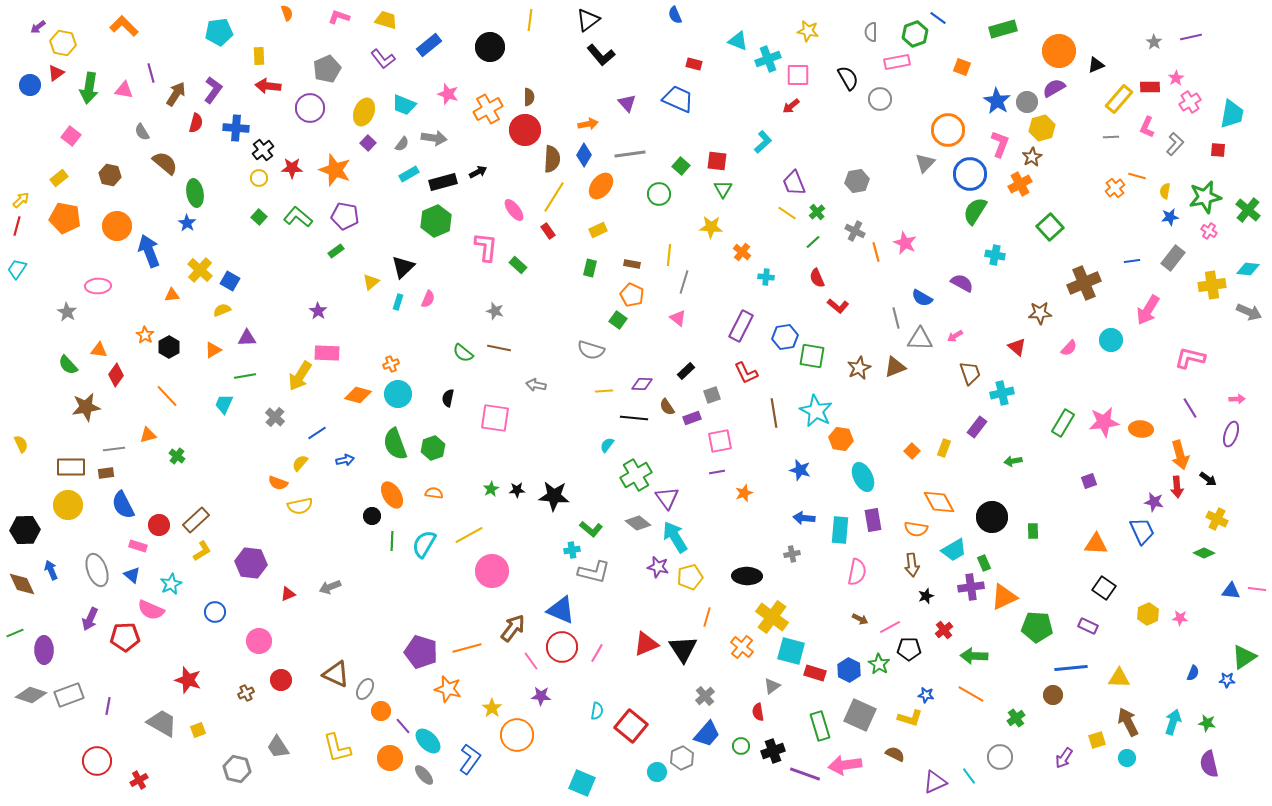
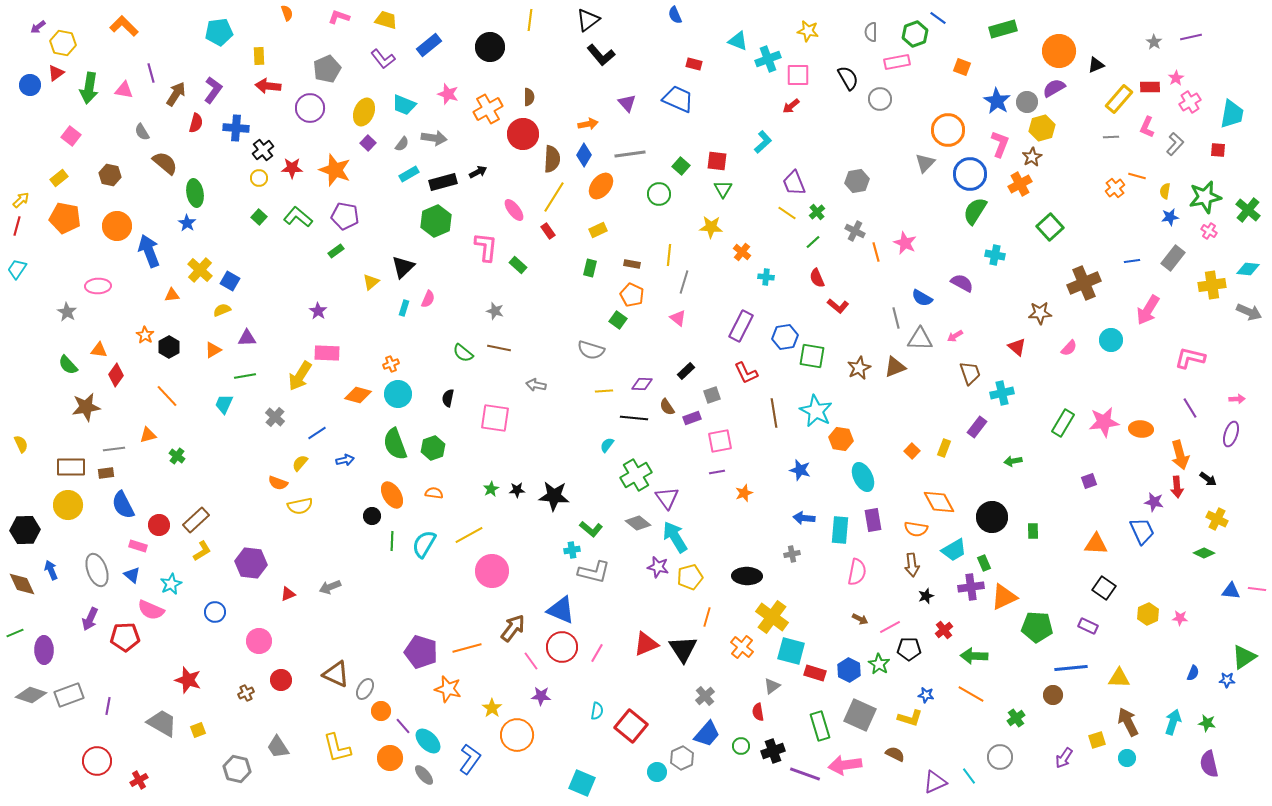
red circle at (525, 130): moved 2 px left, 4 px down
cyan rectangle at (398, 302): moved 6 px right, 6 px down
